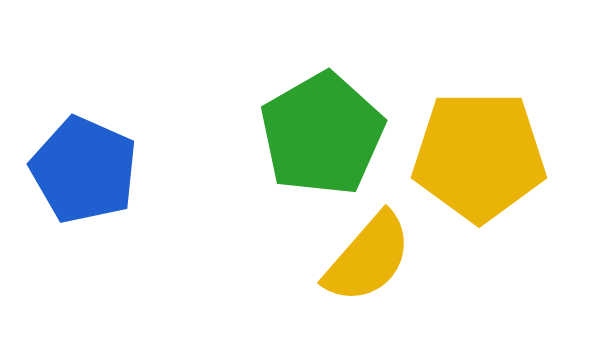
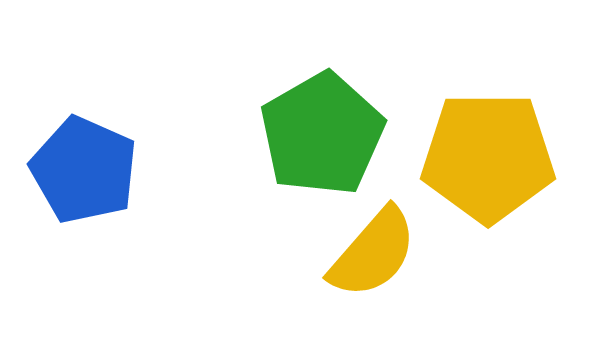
yellow pentagon: moved 9 px right, 1 px down
yellow semicircle: moved 5 px right, 5 px up
